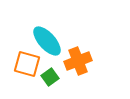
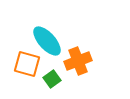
green square: moved 2 px right, 2 px down
